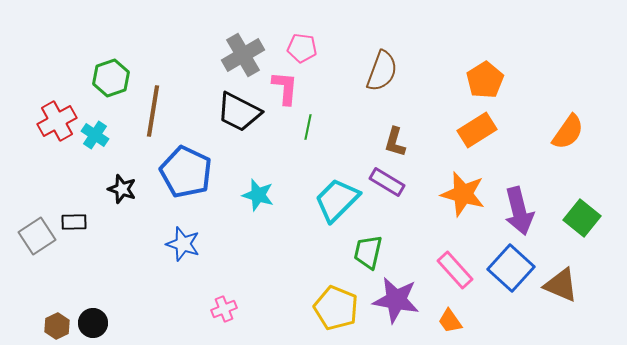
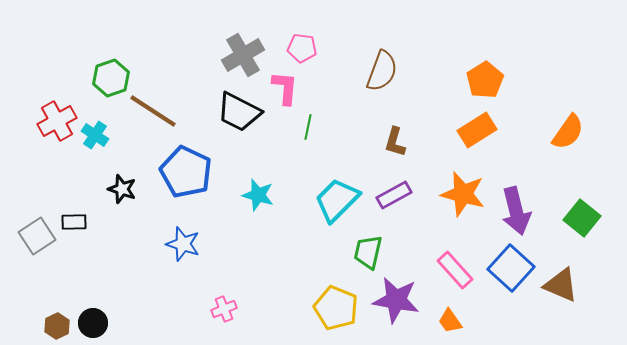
brown line: rotated 66 degrees counterclockwise
purple rectangle: moved 7 px right, 13 px down; rotated 60 degrees counterclockwise
purple arrow: moved 3 px left
